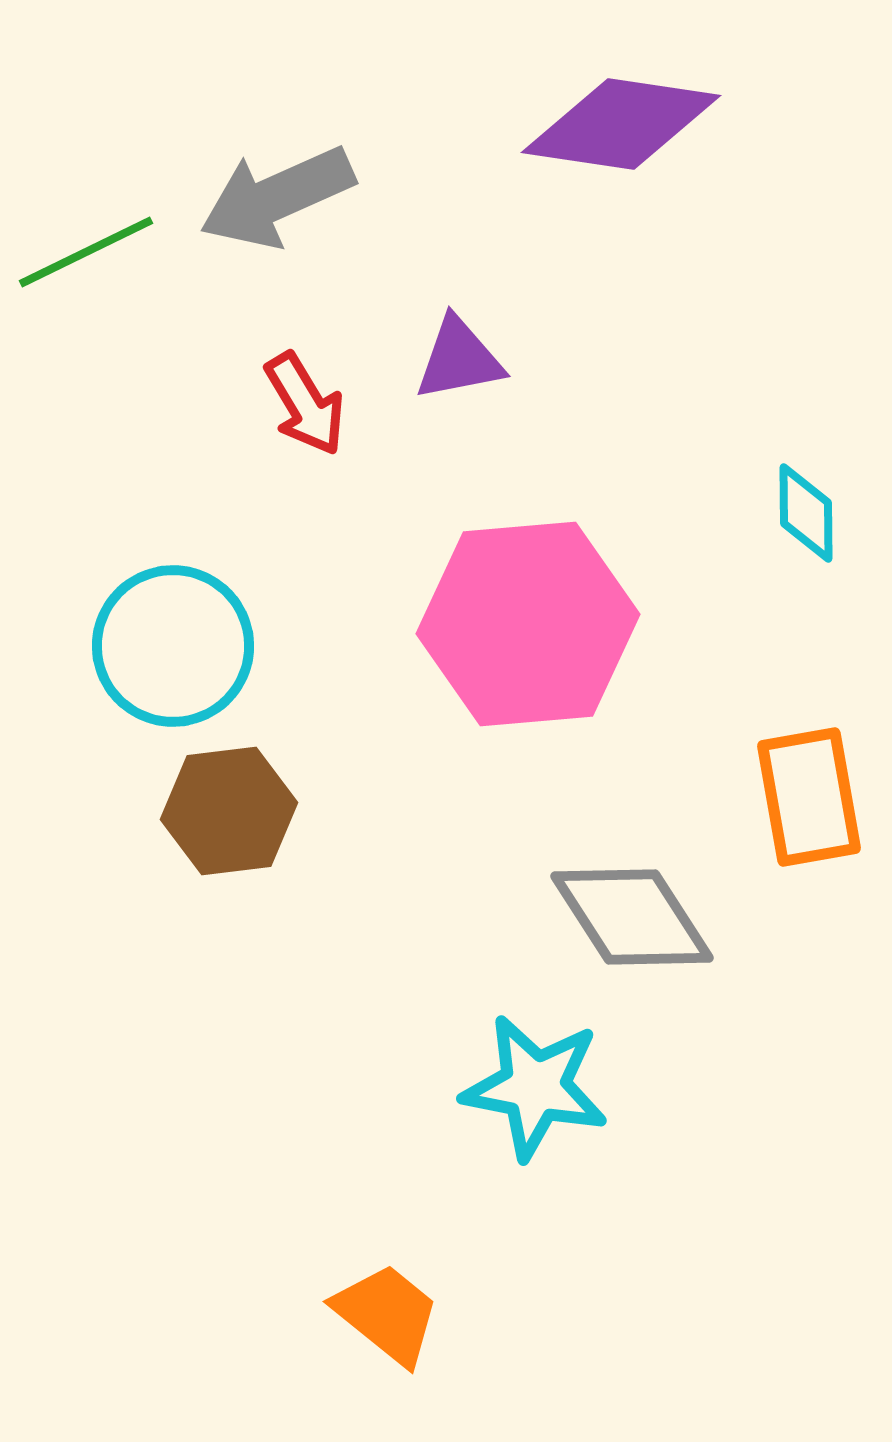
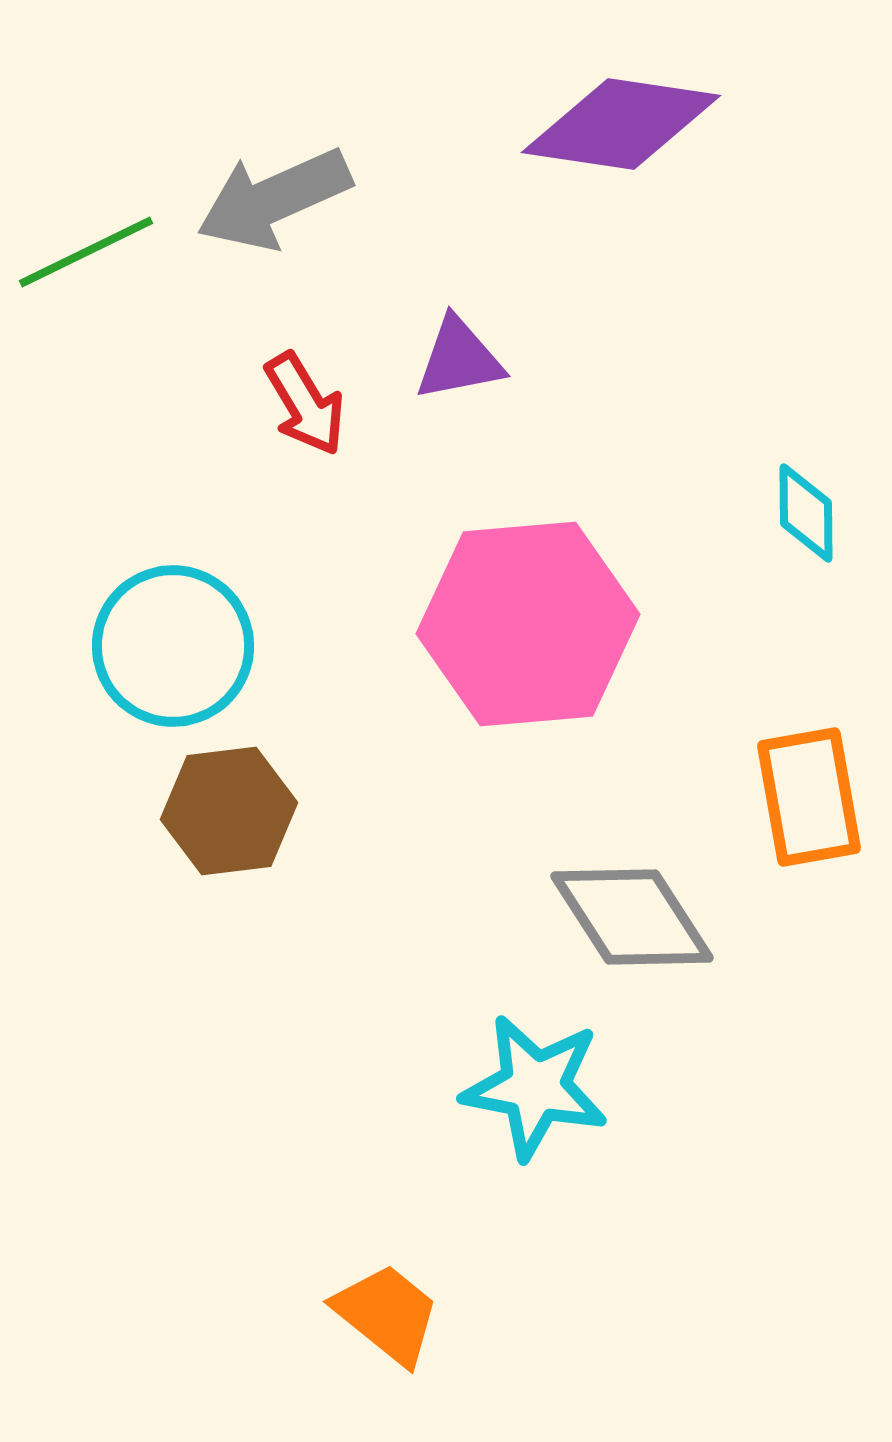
gray arrow: moved 3 px left, 2 px down
